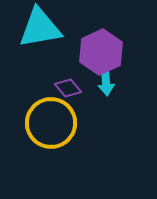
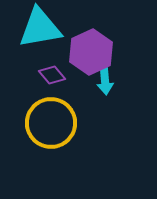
purple hexagon: moved 10 px left
cyan arrow: moved 1 px left, 1 px up
purple diamond: moved 16 px left, 13 px up
